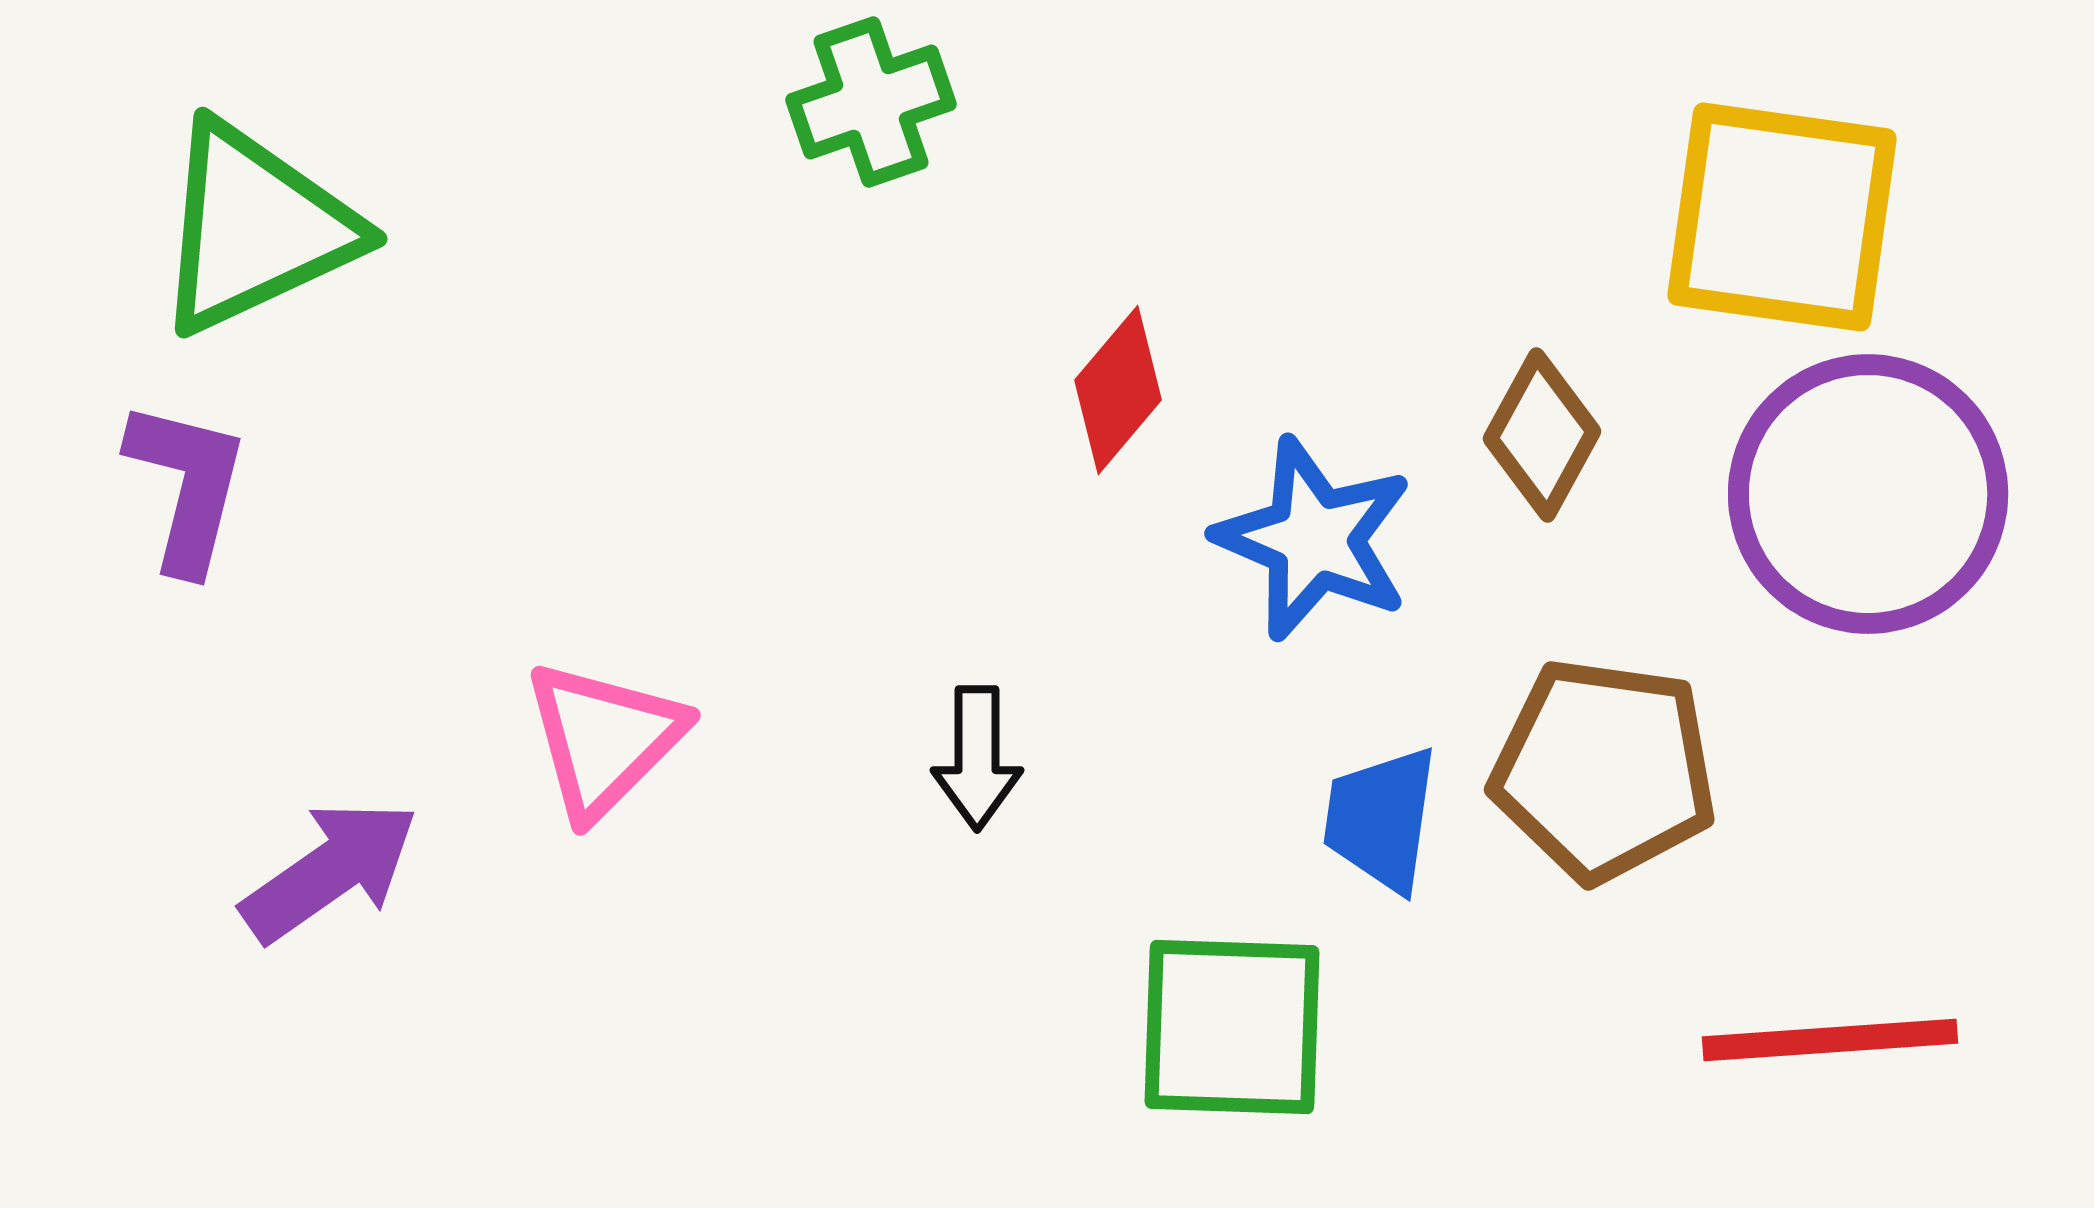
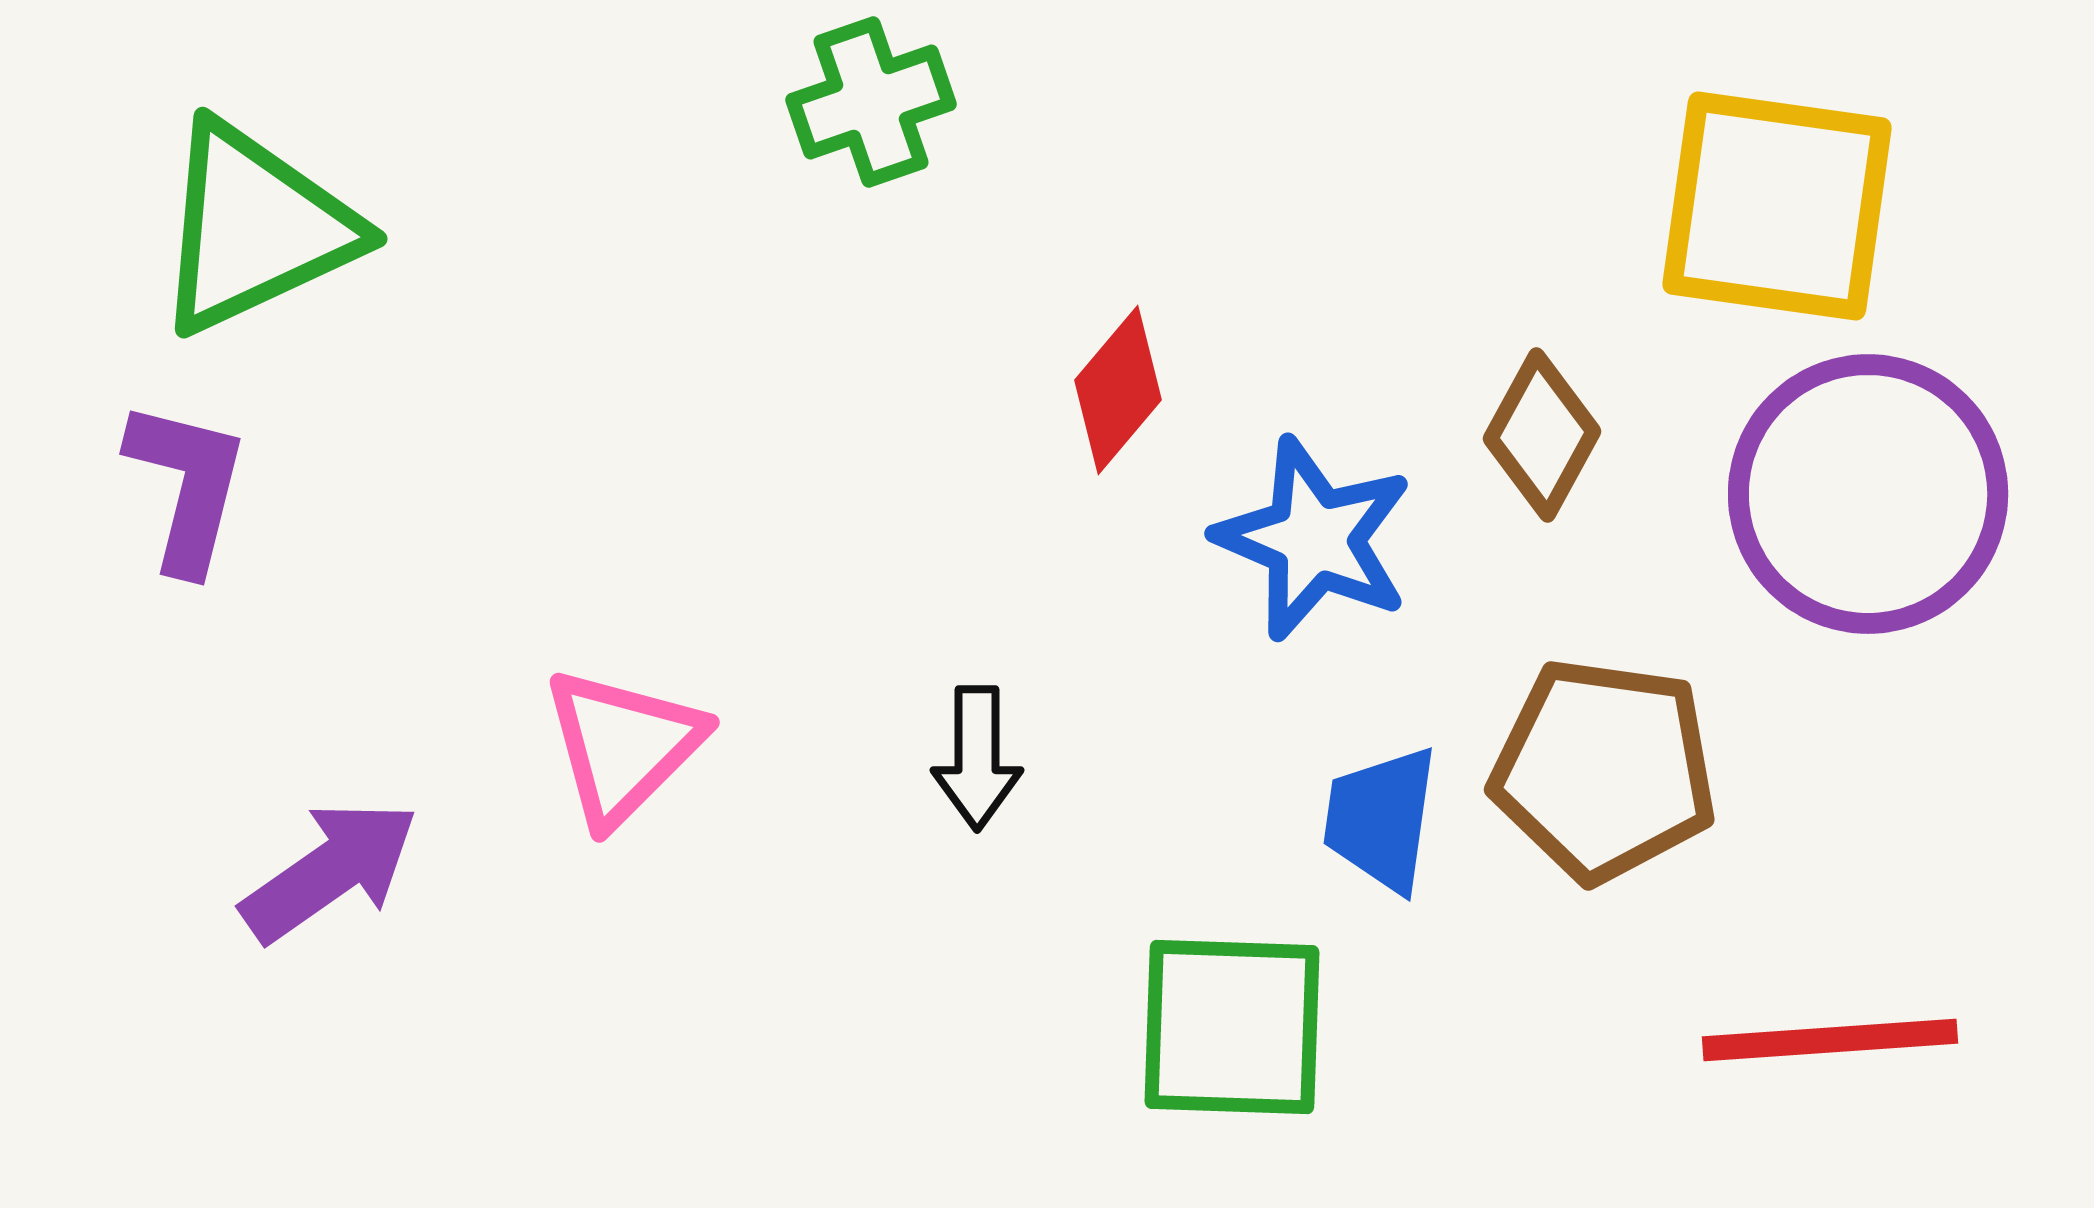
yellow square: moved 5 px left, 11 px up
pink triangle: moved 19 px right, 7 px down
